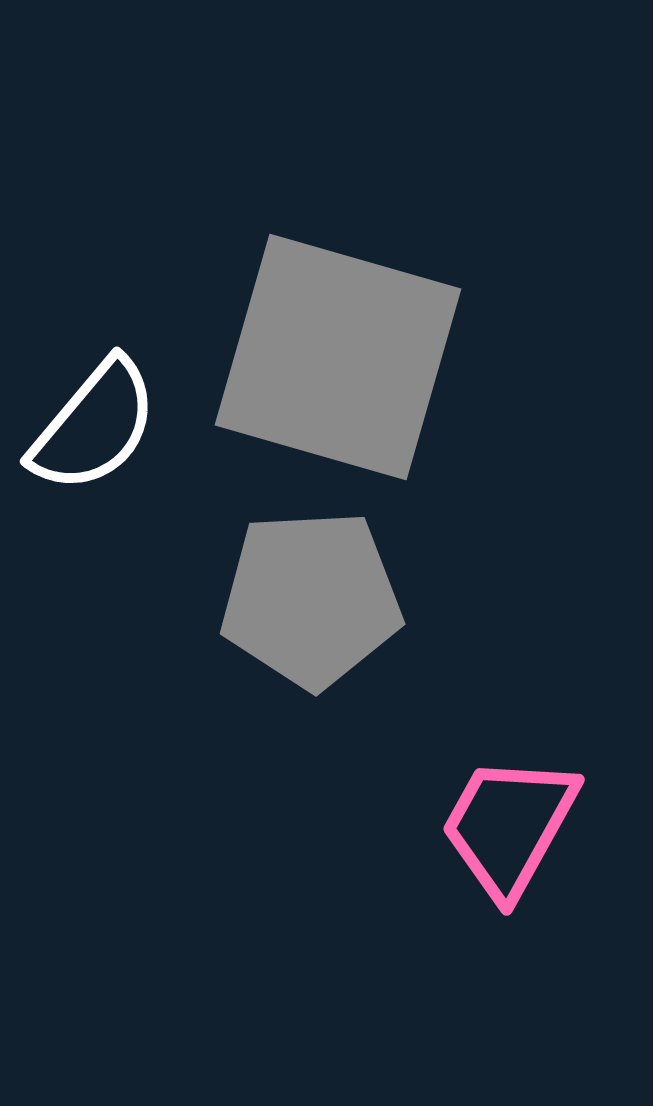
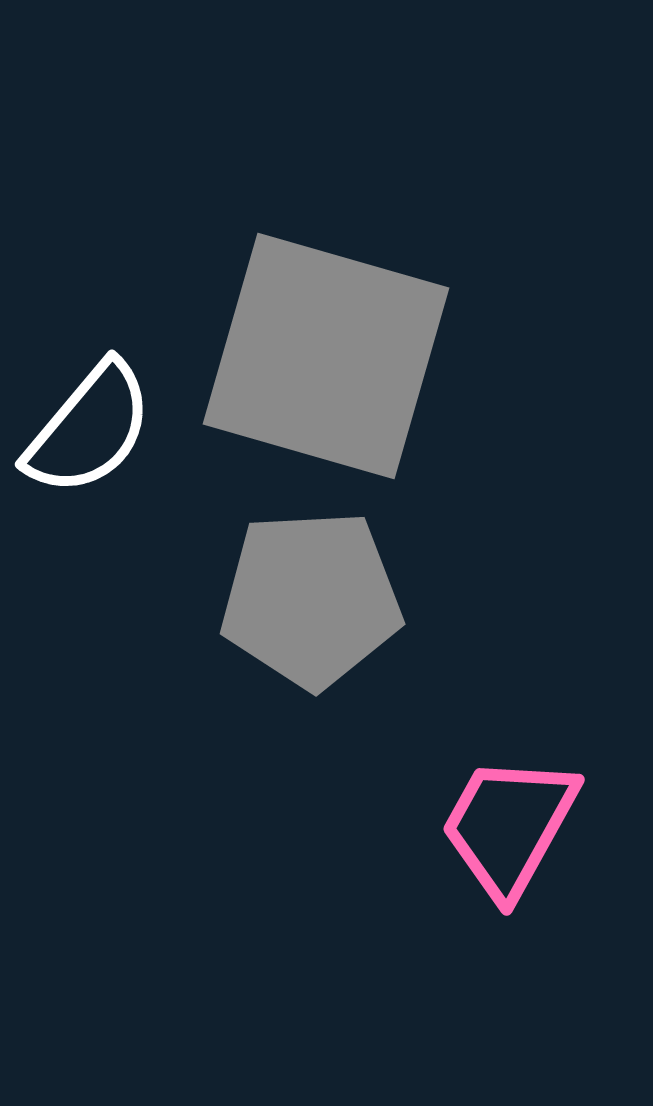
gray square: moved 12 px left, 1 px up
white semicircle: moved 5 px left, 3 px down
